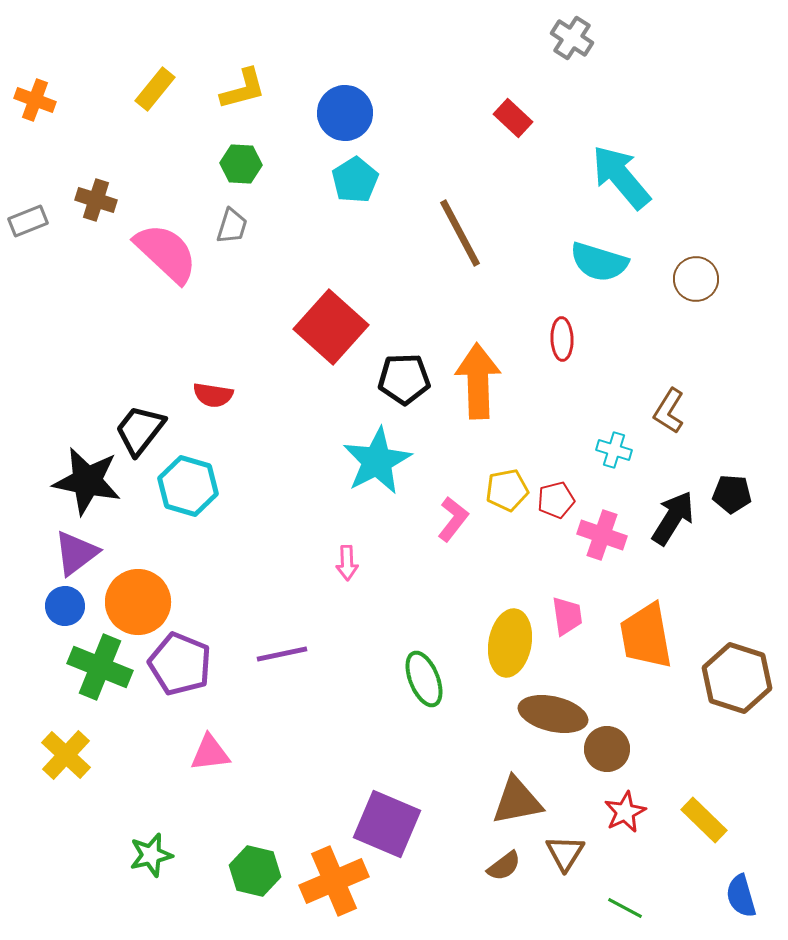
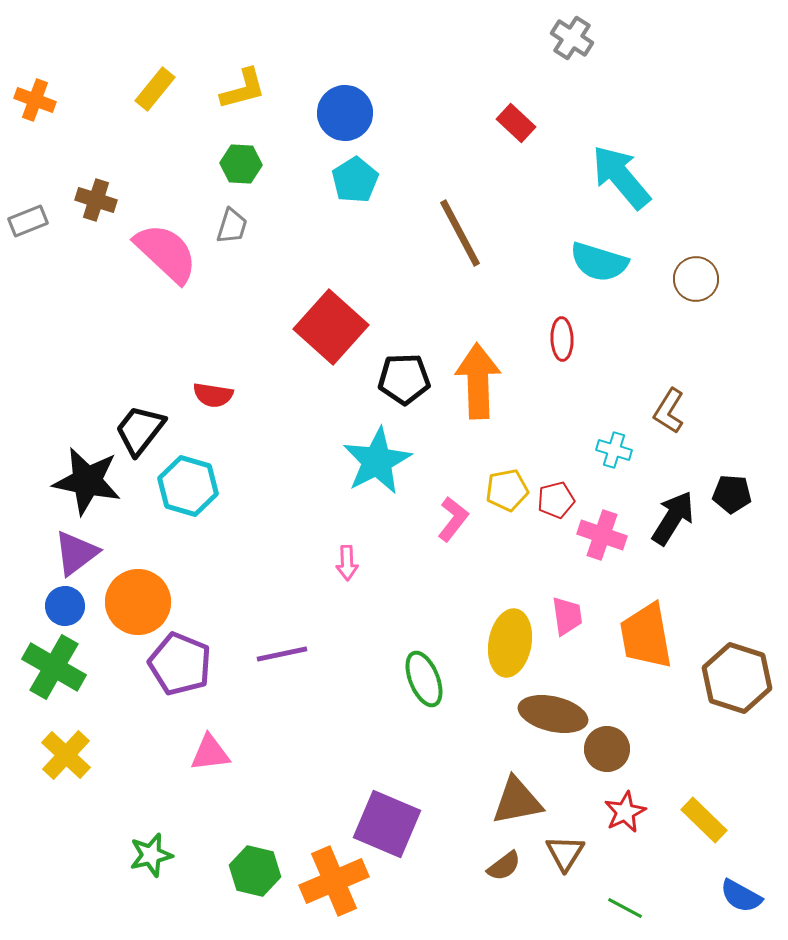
red rectangle at (513, 118): moved 3 px right, 5 px down
green cross at (100, 667): moved 46 px left; rotated 8 degrees clockwise
blue semicircle at (741, 896): rotated 45 degrees counterclockwise
